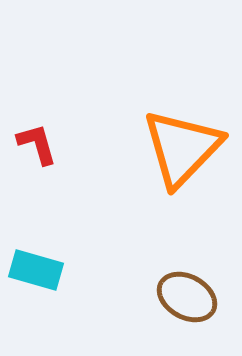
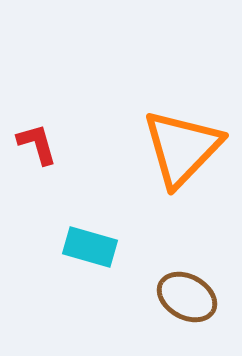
cyan rectangle: moved 54 px right, 23 px up
